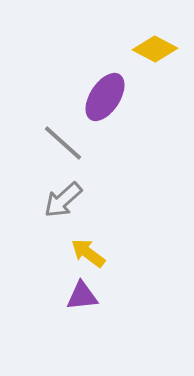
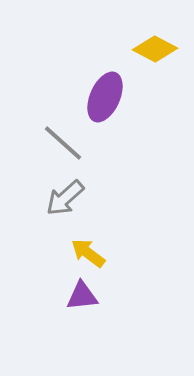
purple ellipse: rotated 9 degrees counterclockwise
gray arrow: moved 2 px right, 2 px up
